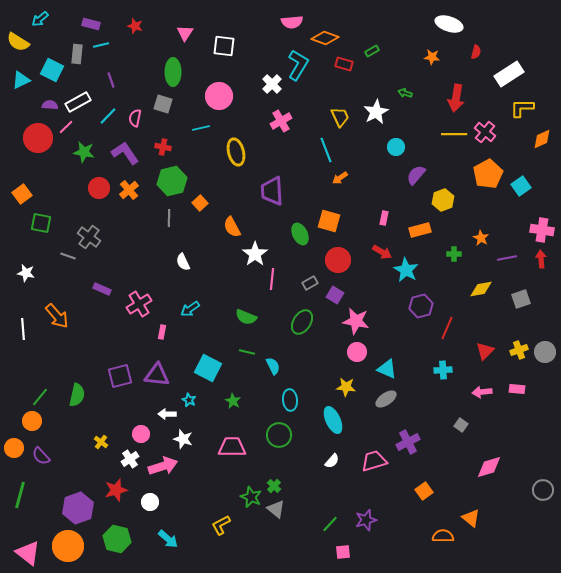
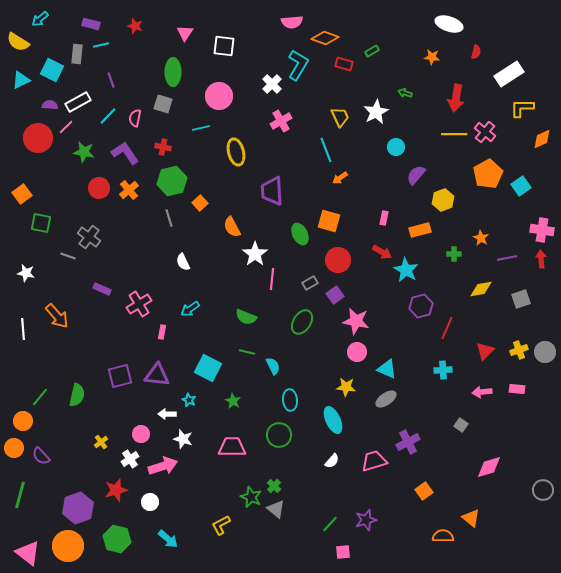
gray line at (169, 218): rotated 18 degrees counterclockwise
purple square at (335, 295): rotated 24 degrees clockwise
orange circle at (32, 421): moved 9 px left
yellow cross at (101, 442): rotated 16 degrees clockwise
